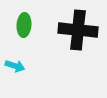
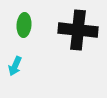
cyan arrow: rotated 96 degrees clockwise
